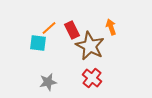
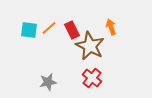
cyan square: moved 9 px left, 13 px up
